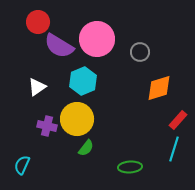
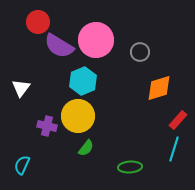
pink circle: moved 1 px left, 1 px down
white triangle: moved 16 px left, 1 px down; rotated 18 degrees counterclockwise
yellow circle: moved 1 px right, 3 px up
